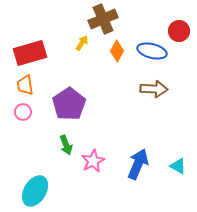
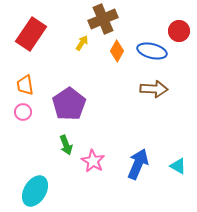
red rectangle: moved 1 px right, 19 px up; rotated 40 degrees counterclockwise
pink star: rotated 15 degrees counterclockwise
